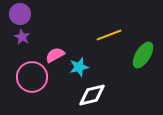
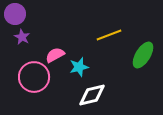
purple circle: moved 5 px left
pink circle: moved 2 px right
